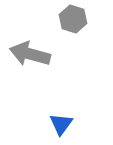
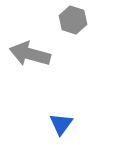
gray hexagon: moved 1 px down
